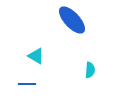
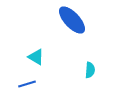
cyan triangle: moved 1 px down
blue line: rotated 18 degrees counterclockwise
